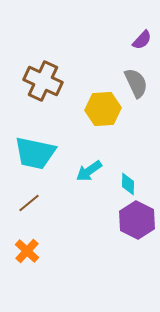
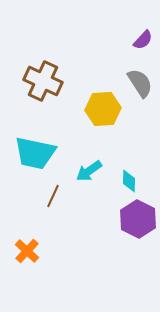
purple semicircle: moved 1 px right
gray semicircle: moved 4 px right; rotated 8 degrees counterclockwise
cyan diamond: moved 1 px right, 3 px up
brown line: moved 24 px right, 7 px up; rotated 25 degrees counterclockwise
purple hexagon: moved 1 px right, 1 px up
